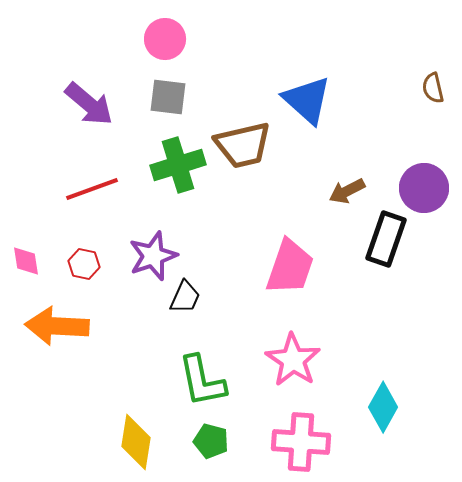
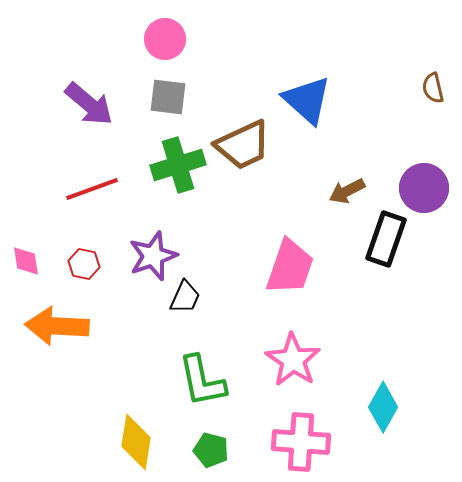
brown trapezoid: rotated 12 degrees counterclockwise
green pentagon: moved 9 px down
